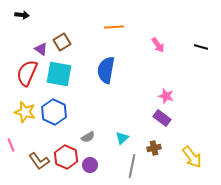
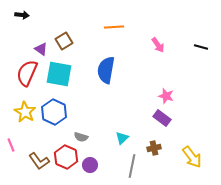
brown square: moved 2 px right, 1 px up
yellow star: rotated 15 degrees clockwise
gray semicircle: moved 7 px left; rotated 48 degrees clockwise
